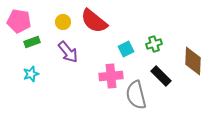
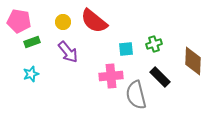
cyan square: rotated 21 degrees clockwise
black rectangle: moved 1 px left, 1 px down
